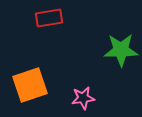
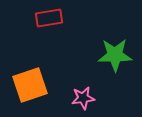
green star: moved 6 px left, 5 px down
